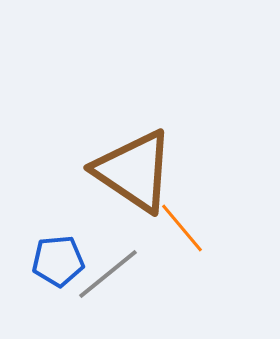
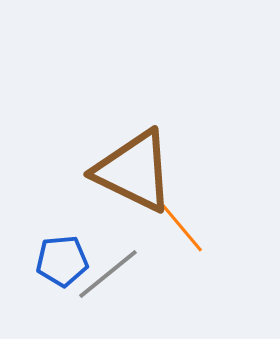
brown triangle: rotated 8 degrees counterclockwise
blue pentagon: moved 4 px right
